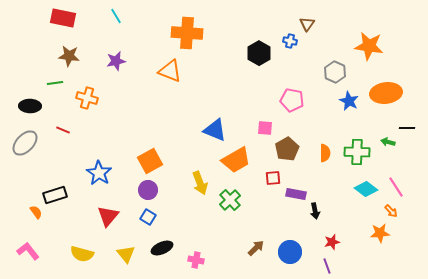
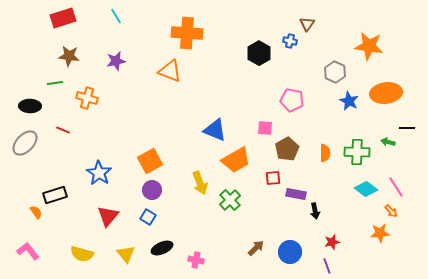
red rectangle at (63, 18): rotated 30 degrees counterclockwise
purple circle at (148, 190): moved 4 px right
